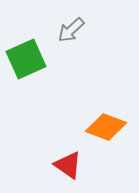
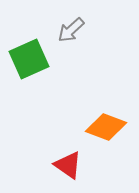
green square: moved 3 px right
